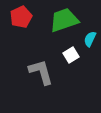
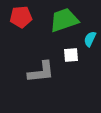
red pentagon: rotated 20 degrees clockwise
white square: rotated 28 degrees clockwise
gray L-shape: rotated 100 degrees clockwise
